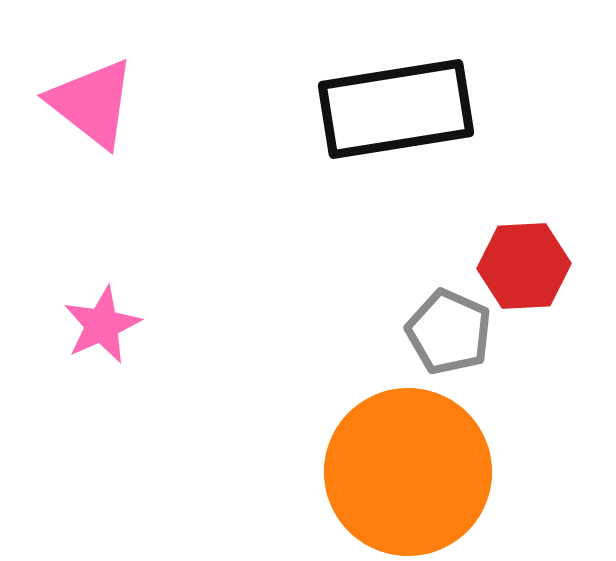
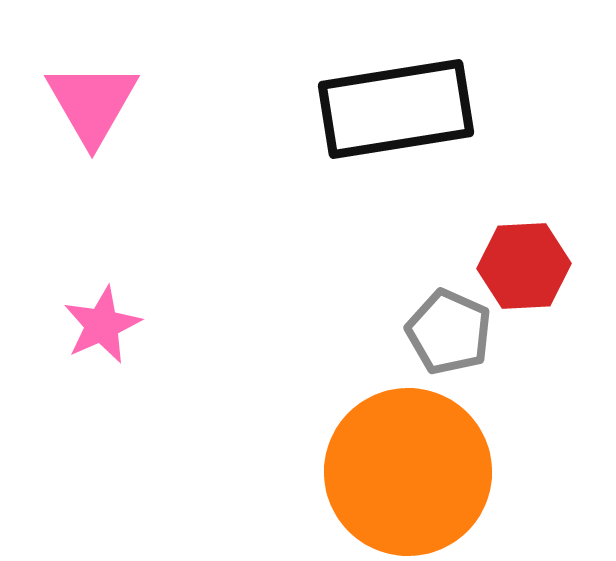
pink triangle: rotated 22 degrees clockwise
